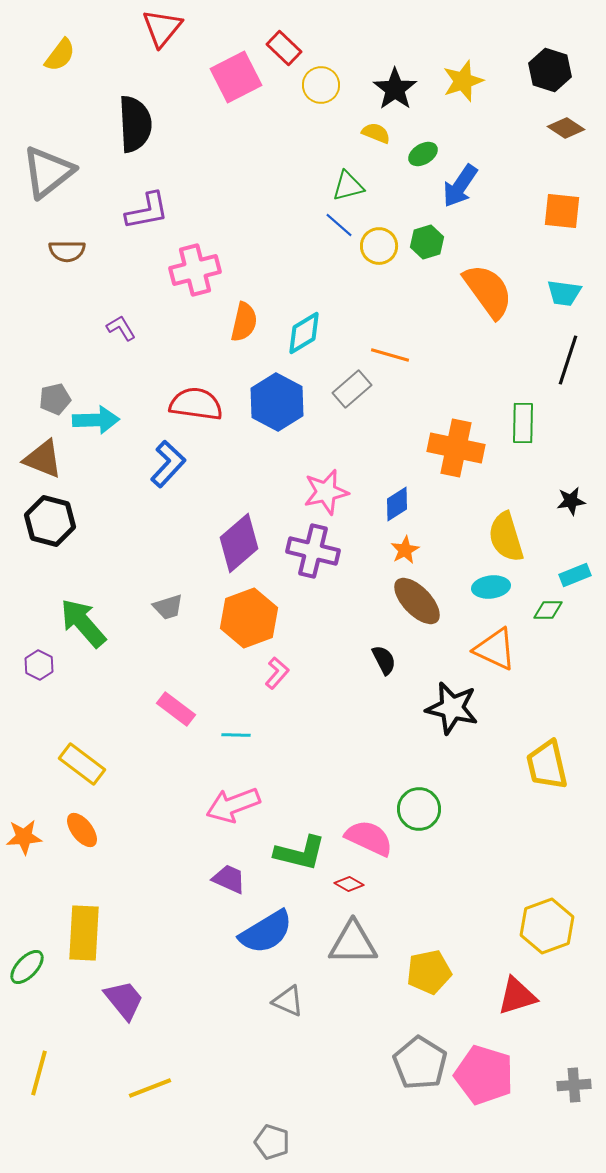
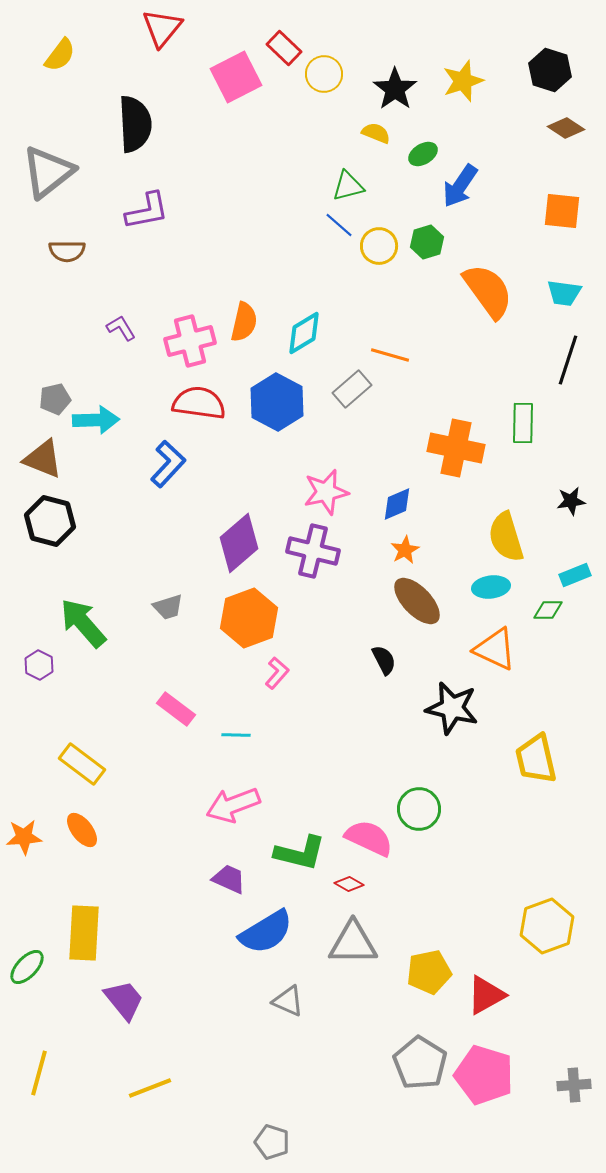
yellow circle at (321, 85): moved 3 px right, 11 px up
pink cross at (195, 270): moved 5 px left, 71 px down
red semicircle at (196, 404): moved 3 px right, 1 px up
blue diamond at (397, 504): rotated 9 degrees clockwise
yellow trapezoid at (547, 765): moved 11 px left, 6 px up
red triangle at (517, 996): moved 31 px left, 1 px up; rotated 12 degrees counterclockwise
